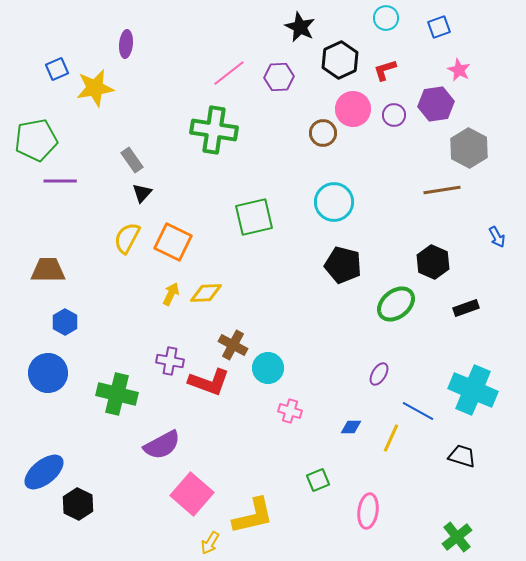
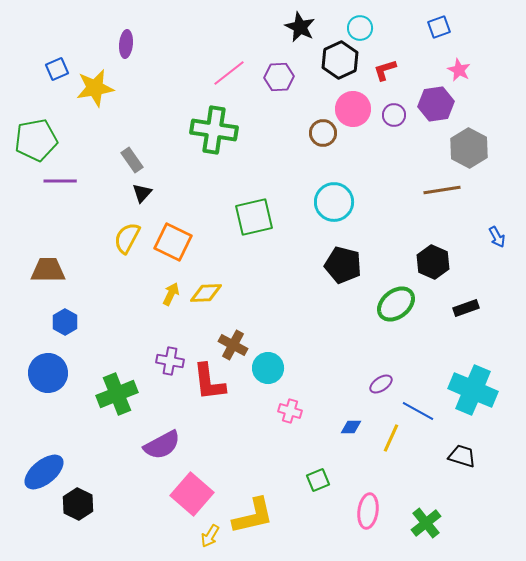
cyan circle at (386, 18): moved 26 px left, 10 px down
purple ellipse at (379, 374): moved 2 px right, 10 px down; rotated 25 degrees clockwise
red L-shape at (209, 382): rotated 63 degrees clockwise
green cross at (117, 394): rotated 36 degrees counterclockwise
green cross at (457, 537): moved 31 px left, 14 px up
yellow arrow at (210, 543): moved 7 px up
